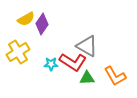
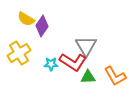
yellow semicircle: rotated 60 degrees clockwise
purple diamond: moved 2 px down
gray triangle: moved 1 px left; rotated 30 degrees clockwise
yellow cross: moved 1 px right, 1 px down
green triangle: moved 1 px right, 1 px up
